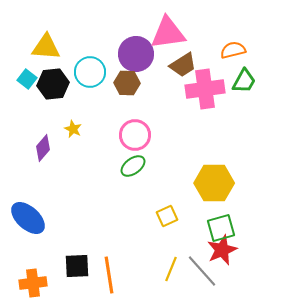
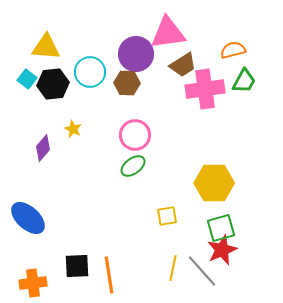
yellow square: rotated 15 degrees clockwise
yellow line: moved 2 px right, 1 px up; rotated 10 degrees counterclockwise
